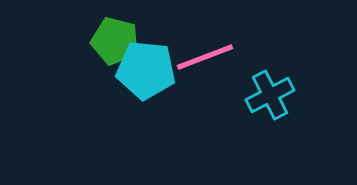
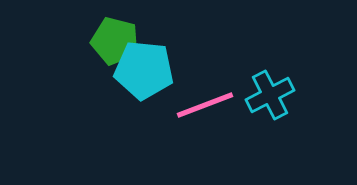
pink line: moved 48 px down
cyan pentagon: moved 2 px left
